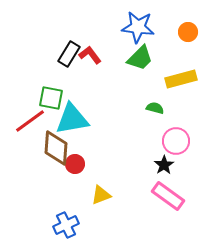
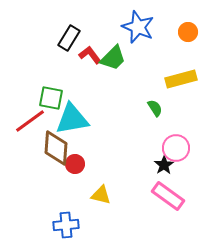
blue star: rotated 16 degrees clockwise
black rectangle: moved 16 px up
green trapezoid: moved 27 px left
green semicircle: rotated 42 degrees clockwise
pink circle: moved 7 px down
yellow triangle: rotated 35 degrees clockwise
blue cross: rotated 20 degrees clockwise
